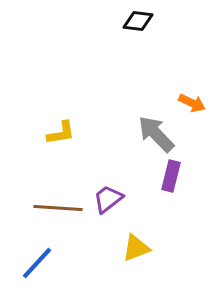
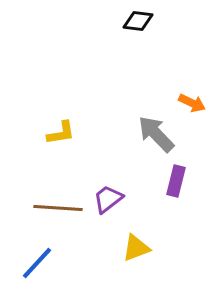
purple rectangle: moved 5 px right, 5 px down
